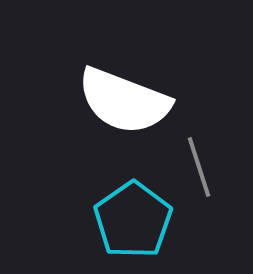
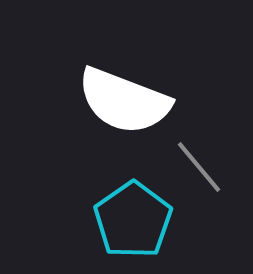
gray line: rotated 22 degrees counterclockwise
